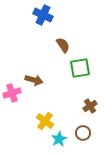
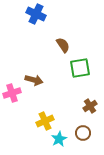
blue cross: moved 7 px left, 1 px up
yellow cross: rotated 30 degrees clockwise
